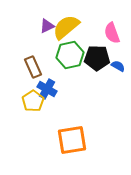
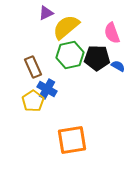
purple triangle: moved 1 px left, 13 px up
